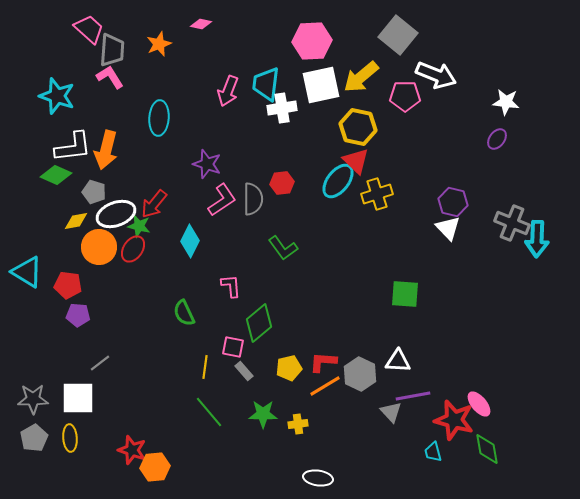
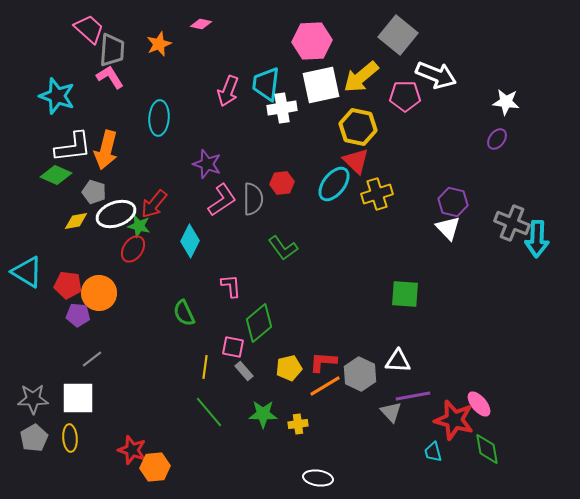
cyan ellipse at (338, 181): moved 4 px left, 3 px down
orange circle at (99, 247): moved 46 px down
gray line at (100, 363): moved 8 px left, 4 px up
